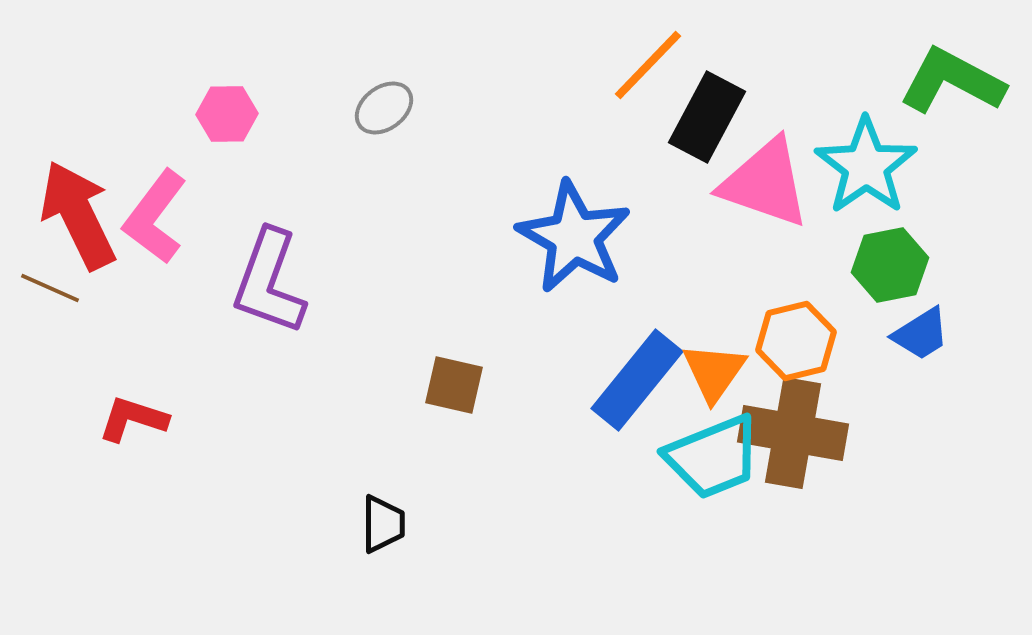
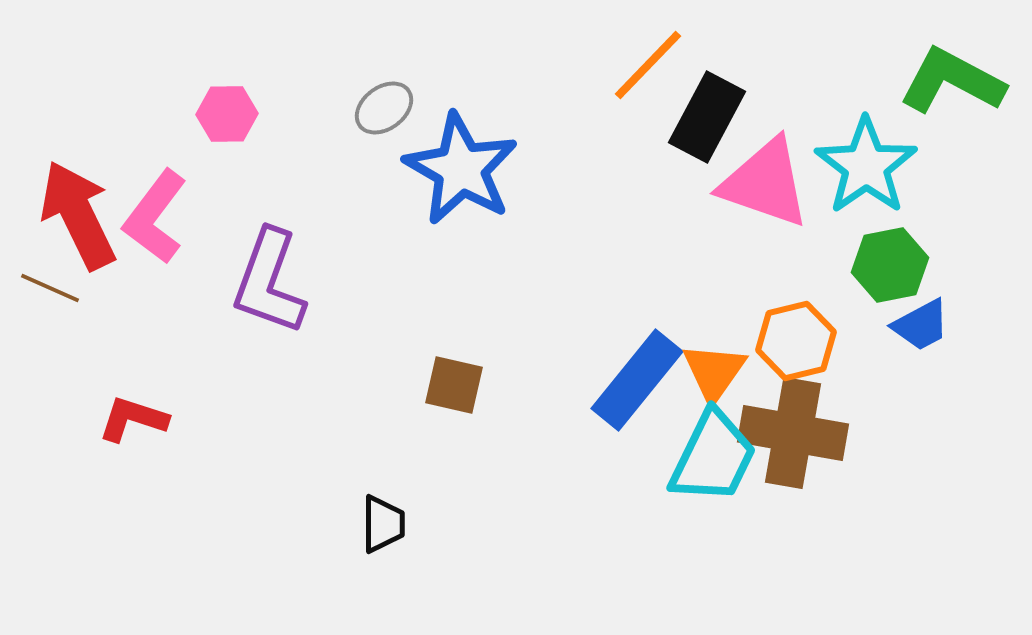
blue star: moved 113 px left, 68 px up
blue trapezoid: moved 9 px up; rotated 4 degrees clockwise
cyan trapezoid: rotated 42 degrees counterclockwise
